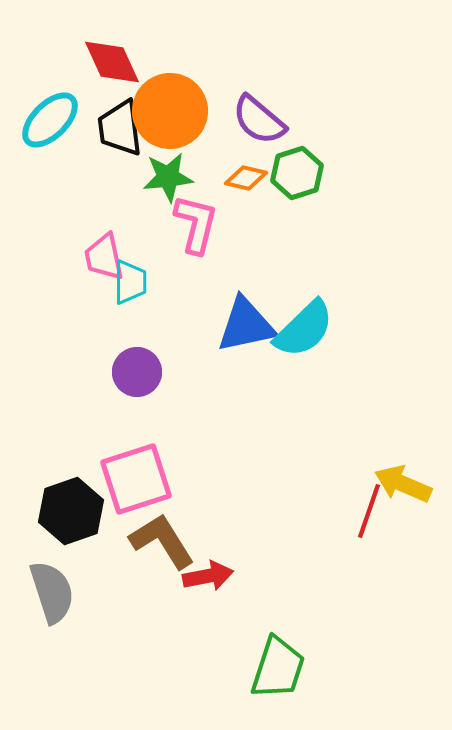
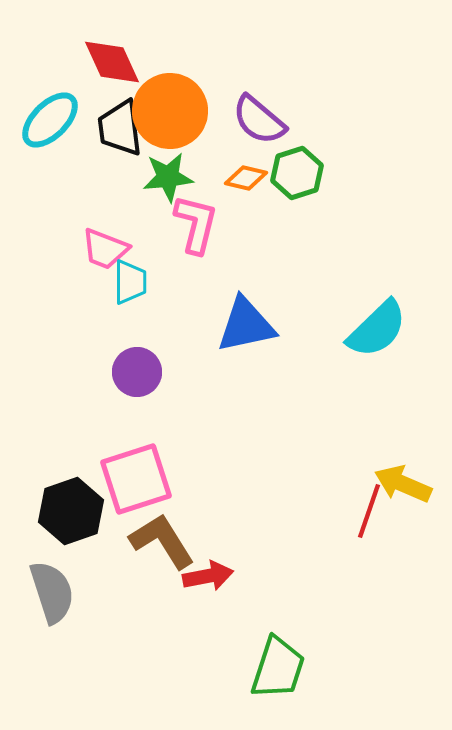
pink trapezoid: moved 1 px right, 8 px up; rotated 57 degrees counterclockwise
cyan semicircle: moved 73 px right
